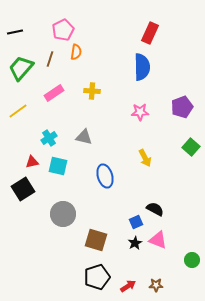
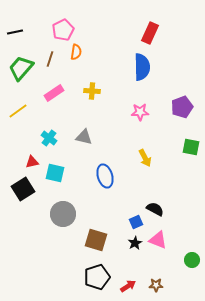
cyan cross: rotated 21 degrees counterclockwise
green square: rotated 30 degrees counterclockwise
cyan square: moved 3 px left, 7 px down
